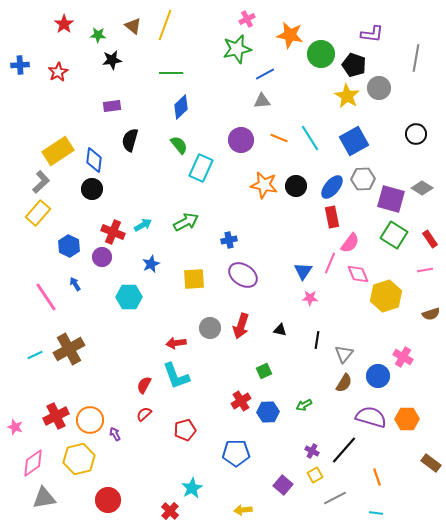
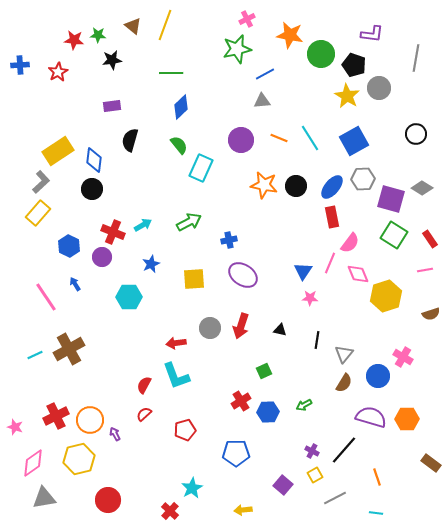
red star at (64, 24): moved 10 px right, 16 px down; rotated 30 degrees counterclockwise
green arrow at (186, 222): moved 3 px right
